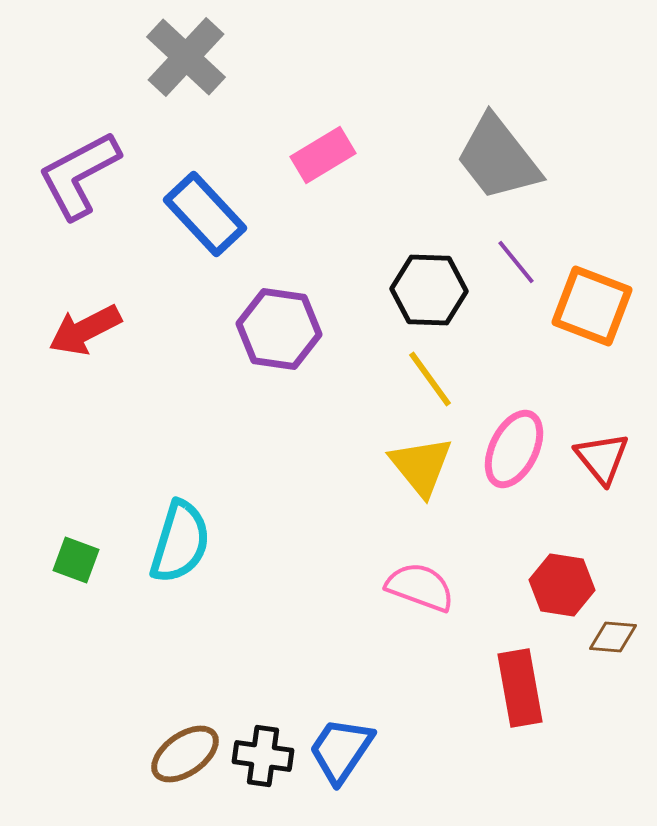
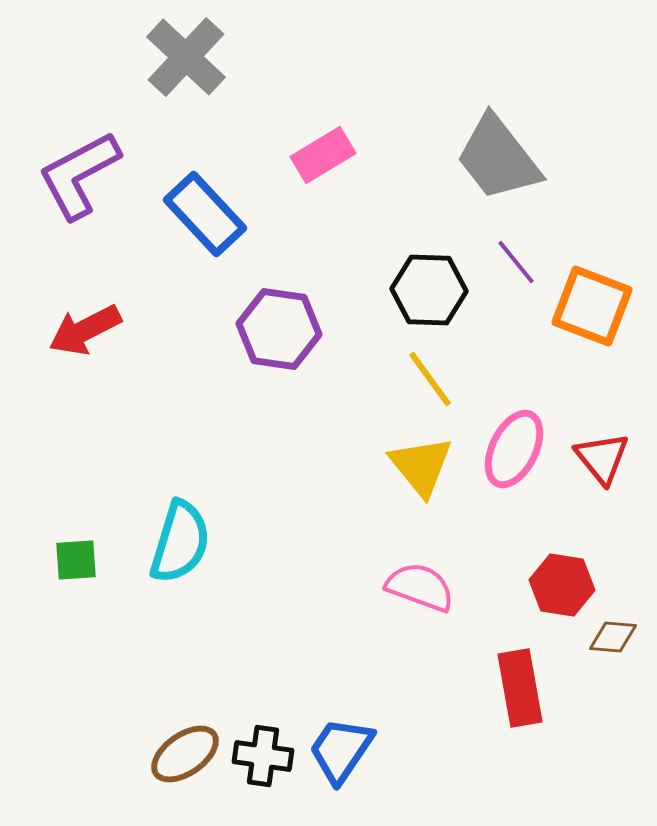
green square: rotated 24 degrees counterclockwise
